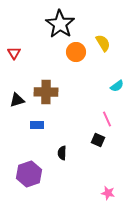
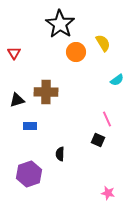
cyan semicircle: moved 6 px up
blue rectangle: moved 7 px left, 1 px down
black semicircle: moved 2 px left, 1 px down
